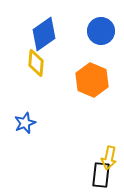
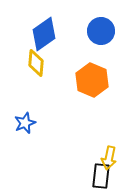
black rectangle: moved 1 px down
